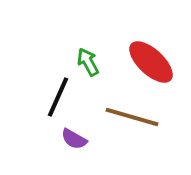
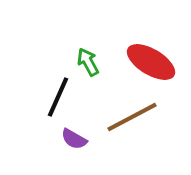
red ellipse: rotated 12 degrees counterclockwise
brown line: rotated 44 degrees counterclockwise
